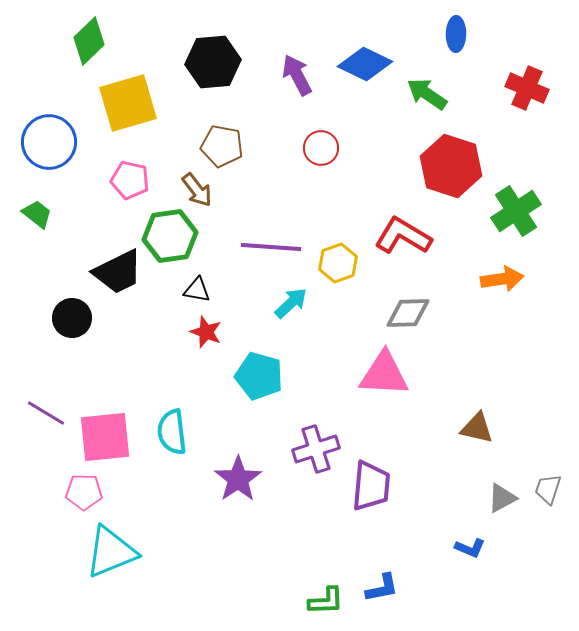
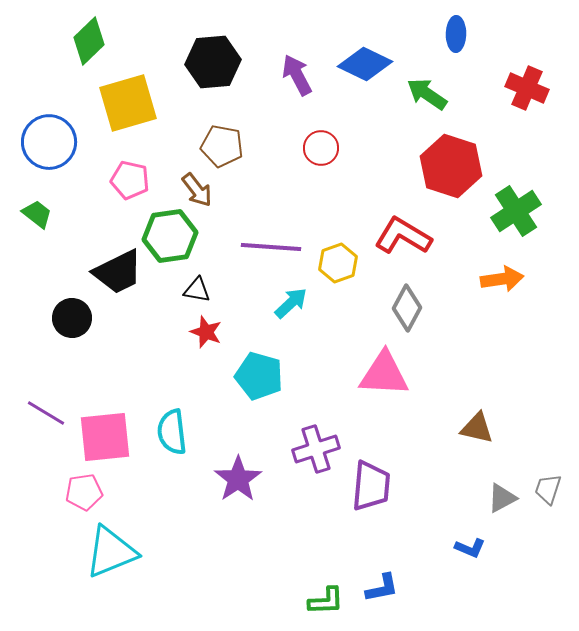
gray diamond at (408, 313): moved 1 px left, 5 px up; rotated 60 degrees counterclockwise
pink pentagon at (84, 492): rotated 9 degrees counterclockwise
